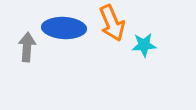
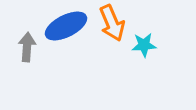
blue ellipse: moved 2 px right, 2 px up; rotated 30 degrees counterclockwise
